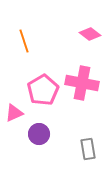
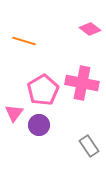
pink diamond: moved 5 px up
orange line: rotated 55 degrees counterclockwise
pink triangle: rotated 30 degrees counterclockwise
purple circle: moved 9 px up
gray rectangle: moved 1 px right, 3 px up; rotated 25 degrees counterclockwise
